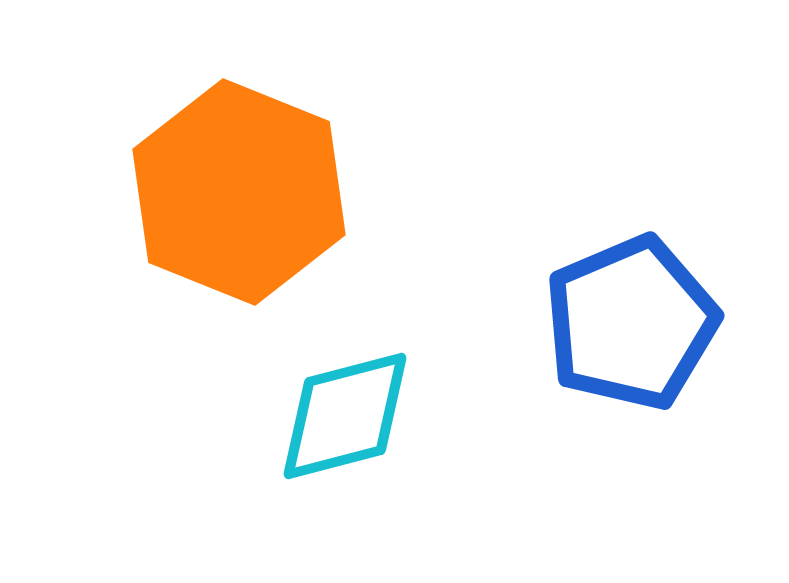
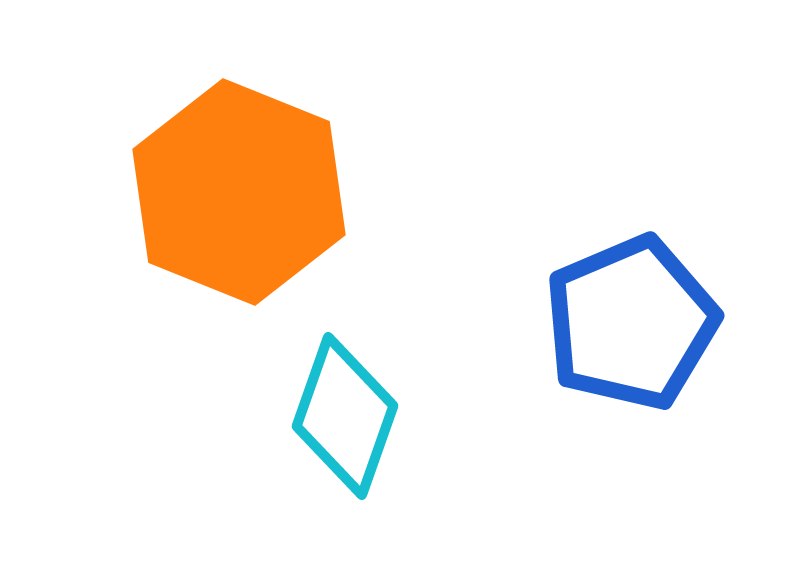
cyan diamond: rotated 56 degrees counterclockwise
